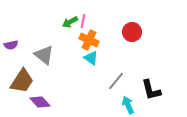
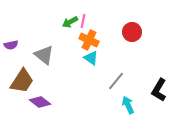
black L-shape: moved 8 px right; rotated 45 degrees clockwise
purple diamond: rotated 10 degrees counterclockwise
